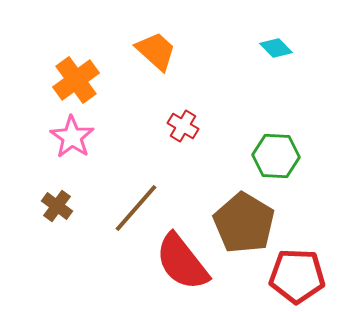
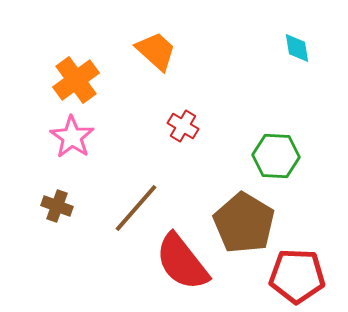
cyan diamond: moved 21 px right; rotated 36 degrees clockwise
brown cross: rotated 16 degrees counterclockwise
